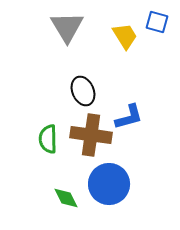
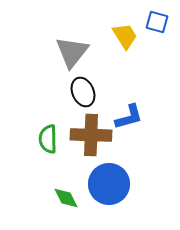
gray triangle: moved 5 px right, 25 px down; rotated 9 degrees clockwise
black ellipse: moved 1 px down
brown cross: rotated 6 degrees counterclockwise
